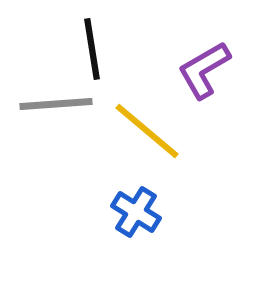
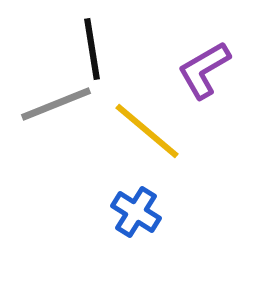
gray line: rotated 18 degrees counterclockwise
